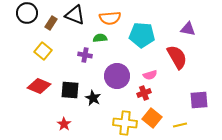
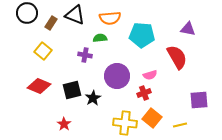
black square: moved 2 px right; rotated 18 degrees counterclockwise
black star: rotated 14 degrees clockwise
